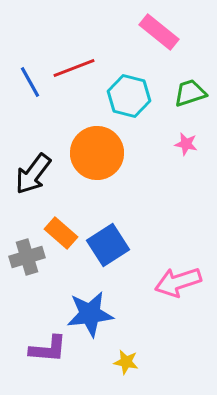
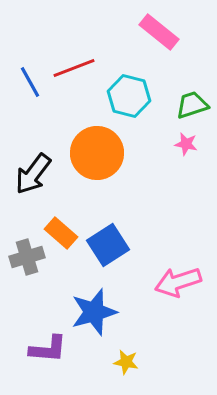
green trapezoid: moved 2 px right, 12 px down
blue star: moved 4 px right, 2 px up; rotated 9 degrees counterclockwise
